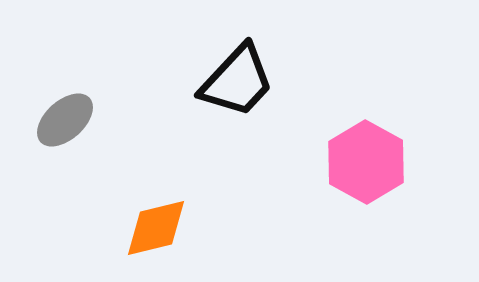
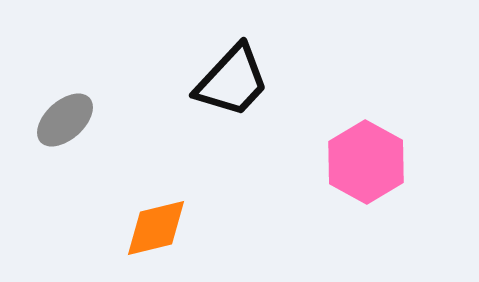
black trapezoid: moved 5 px left
